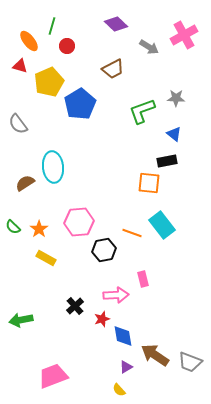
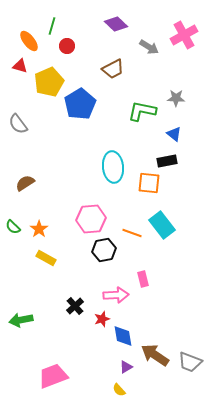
green L-shape: rotated 32 degrees clockwise
cyan ellipse: moved 60 px right
pink hexagon: moved 12 px right, 3 px up
